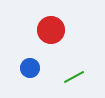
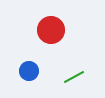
blue circle: moved 1 px left, 3 px down
